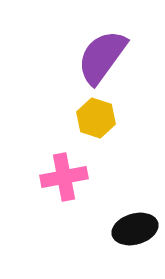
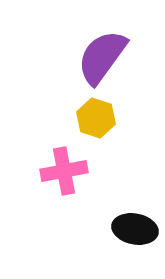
pink cross: moved 6 px up
black ellipse: rotated 27 degrees clockwise
